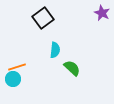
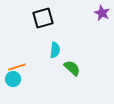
black square: rotated 20 degrees clockwise
